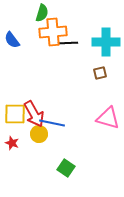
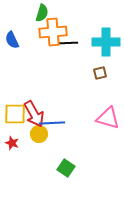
blue semicircle: rotated 12 degrees clockwise
blue line: rotated 15 degrees counterclockwise
